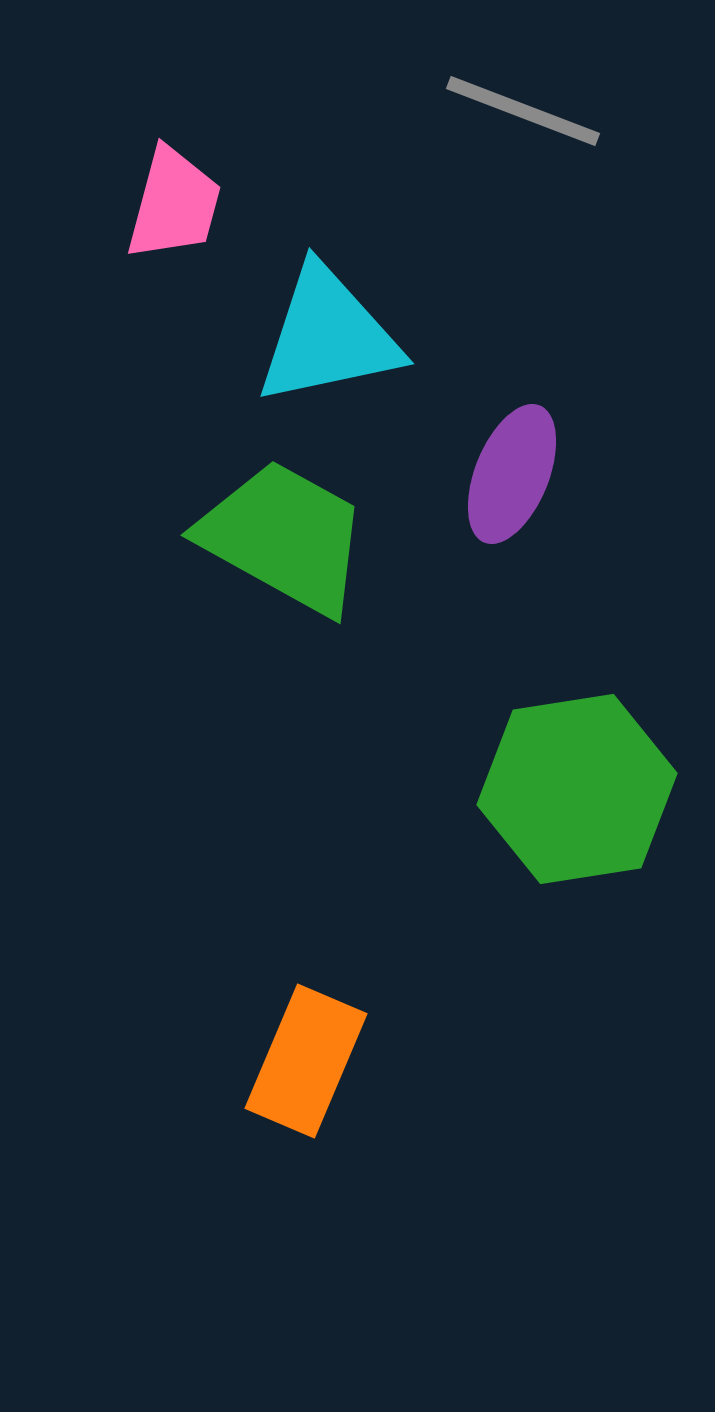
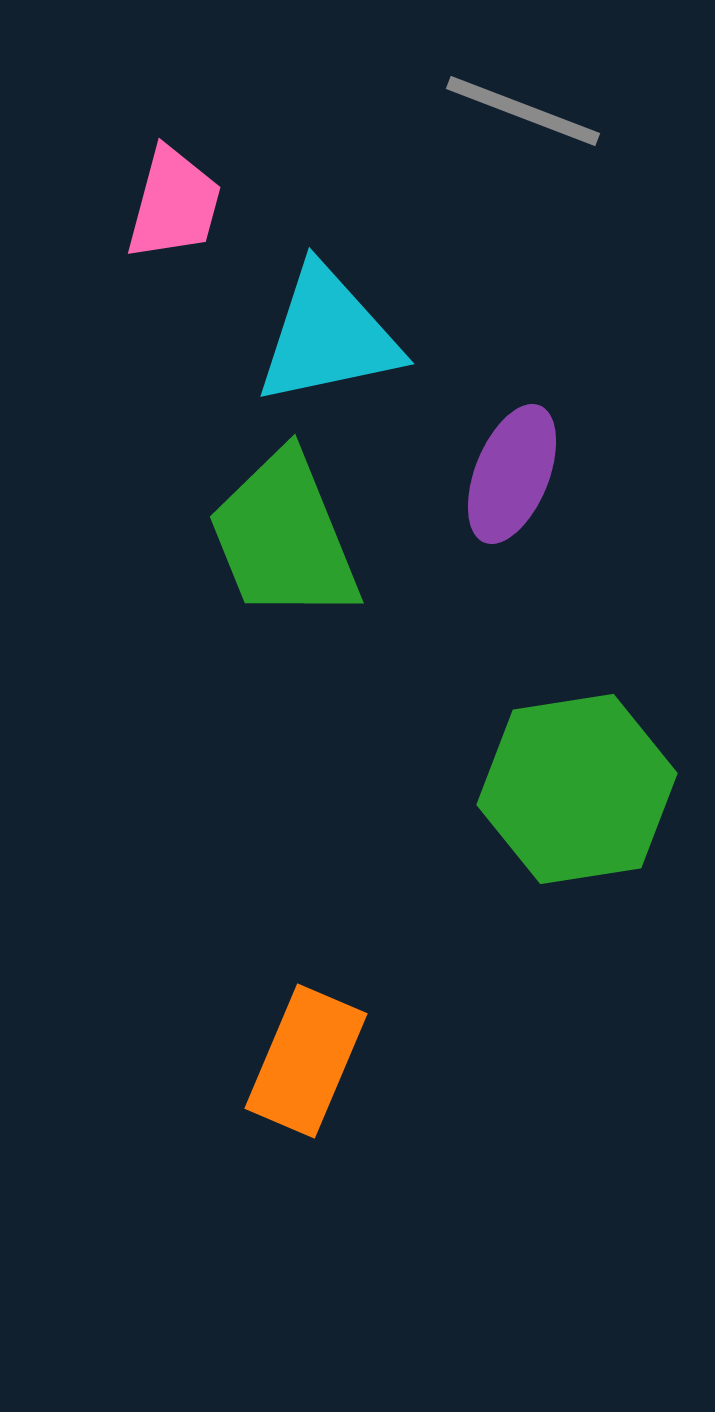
green trapezoid: rotated 141 degrees counterclockwise
